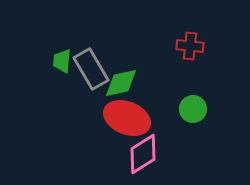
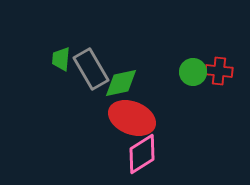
red cross: moved 29 px right, 25 px down
green trapezoid: moved 1 px left, 2 px up
green circle: moved 37 px up
red ellipse: moved 5 px right
pink diamond: moved 1 px left
